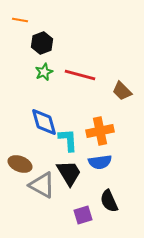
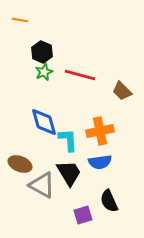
black hexagon: moved 9 px down; rotated 15 degrees counterclockwise
